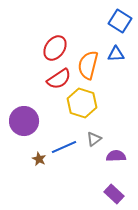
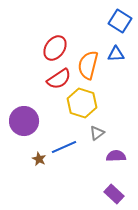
gray triangle: moved 3 px right, 6 px up
